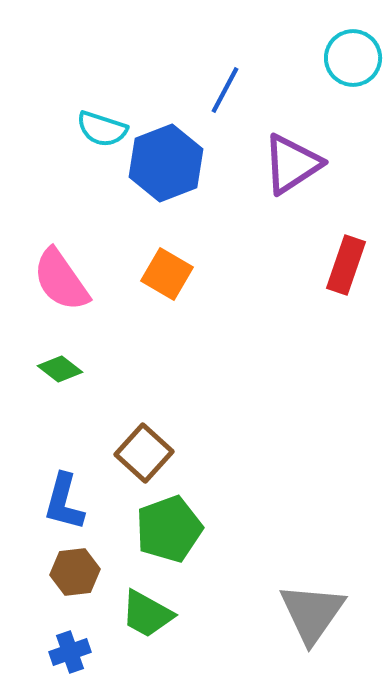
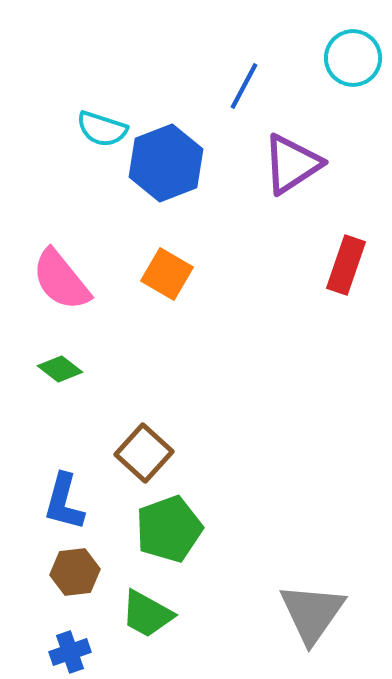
blue line: moved 19 px right, 4 px up
pink semicircle: rotated 4 degrees counterclockwise
